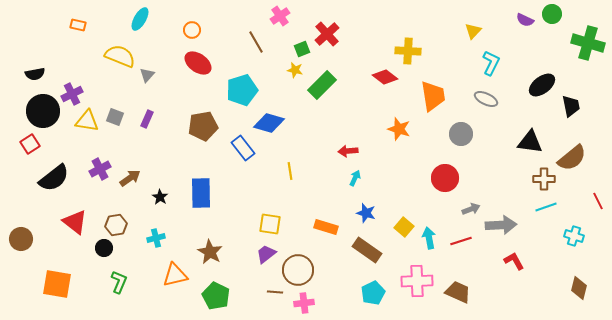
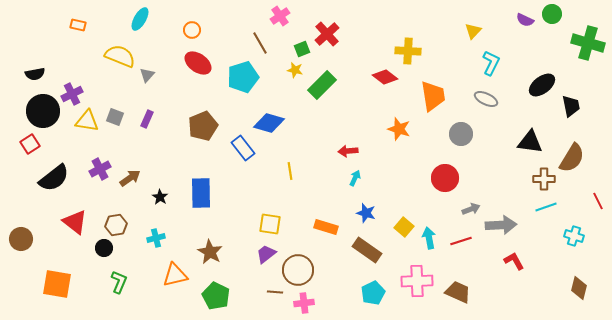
brown line at (256, 42): moved 4 px right, 1 px down
cyan pentagon at (242, 90): moved 1 px right, 13 px up
brown pentagon at (203, 126): rotated 12 degrees counterclockwise
brown semicircle at (572, 158): rotated 20 degrees counterclockwise
